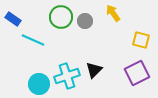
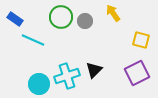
blue rectangle: moved 2 px right
